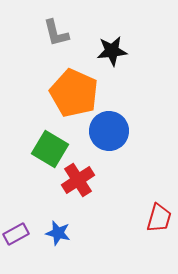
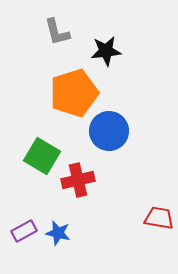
gray L-shape: moved 1 px right, 1 px up
black star: moved 6 px left
orange pentagon: rotated 30 degrees clockwise
green square: moved 8 px left, 7 px down
red cross: rotated 20 degrees clockwise
red trapezoid: rotated 96 degrees counterclockwise
purple rectangle: moved 8 px right, 3 px up
